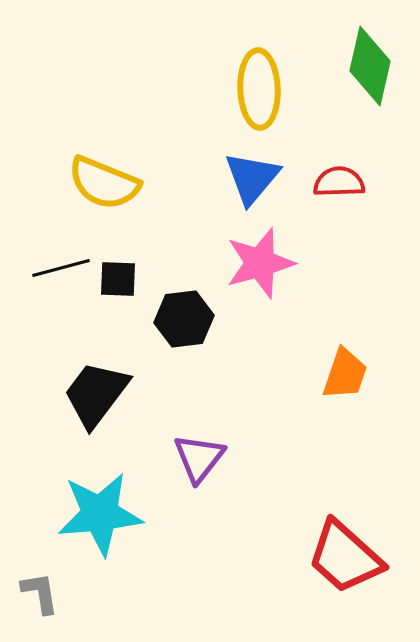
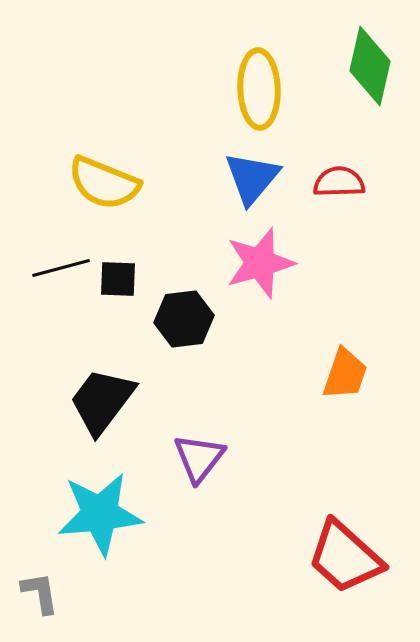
black trapezoid: moved 6 px right, 7 px down
